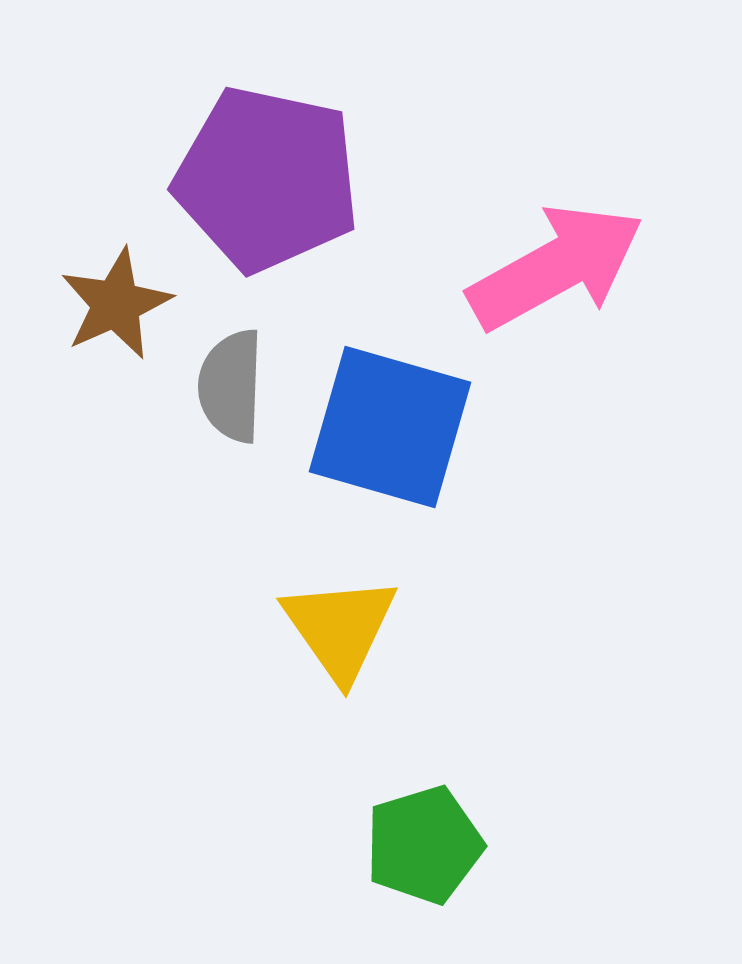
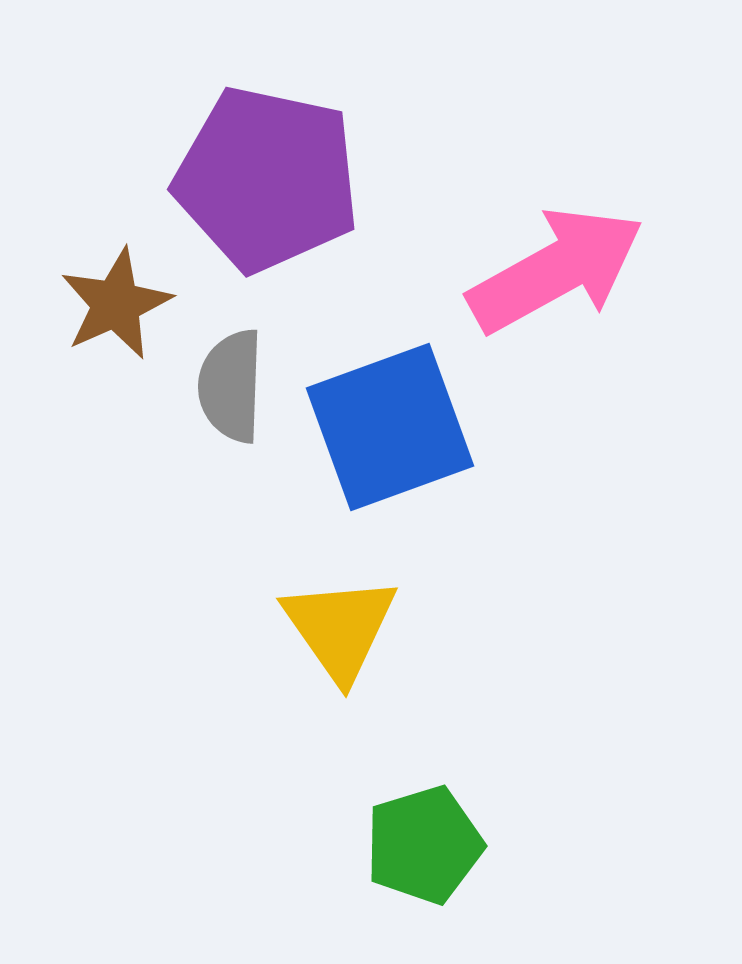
pink arrow: moved 3 px down
blue square: rotated 36 degrees counterclockwise
